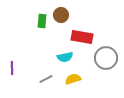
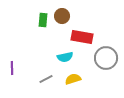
brown circle: moved 1 px right, 1 px down
green rectangle: moved 1 px right, 1 px up
